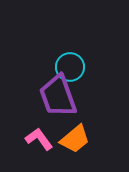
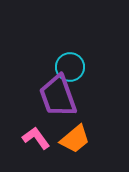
pink L-shape: moved 3 px left, 1 px up
